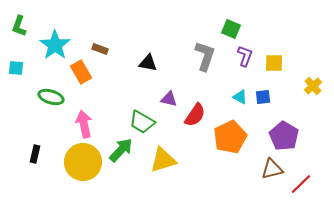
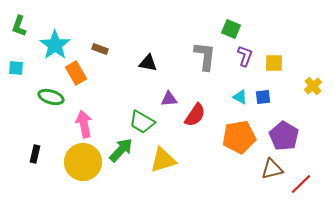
gray L-shape: rotated 12 degrees counterclockwise
orange rectangle: moved 5 px left, 1 px down
purple triangle: rotated 18 degrees counterclockwise
orange pentagon: moved 9 px right; rotated 16 degrees clockwise
